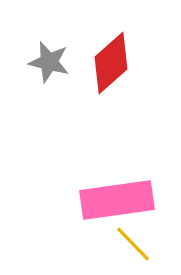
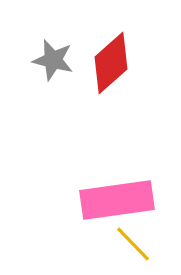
gray star: moved 4 px right, 2 px up
